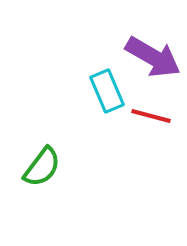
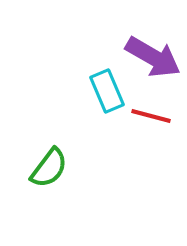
green semicircle: moved 7 px right, 1 px down
